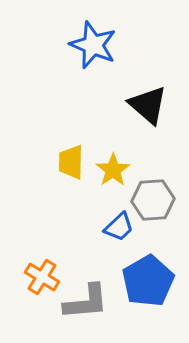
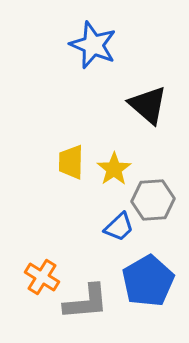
yellow star: moved 1 px right, 1 px up
